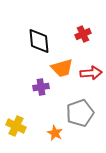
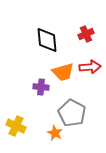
red cross: moved 3 px right
black diamond: moved 8 px right, 1 px up
orange trapezoid: moved 1 px right, 4 px down
red arrow: moved 1 px left, 6 px up
purple cross: rotated 14 degrees clockwise
gray pentagon: moved 8 px left; rotated 24 degrees counterclockwise
